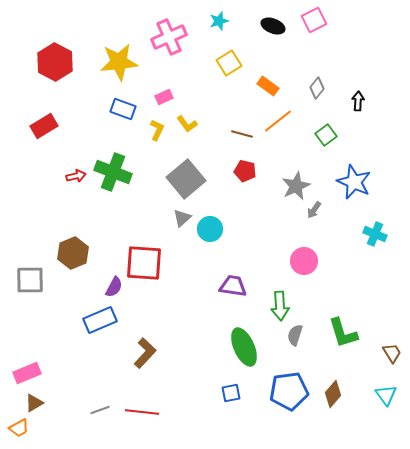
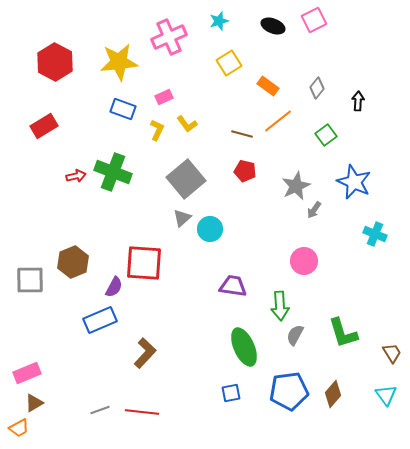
brown hexagon at (73, 253): moved 9 px down
gray semicircle at (295, 335): rotated 10 degrees clockwise
